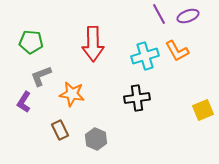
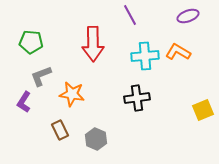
purple line: moved 29 px left, 1 px down
orange L-shape: moved 1 px right, 1 px down; rotated 150 degrees clockwise
cyan cross: rotated 12 degrees clockwise
